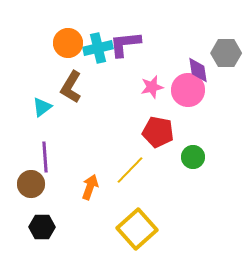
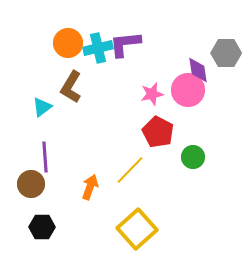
pink star: moved 7 px down
red pentagon: rotated 16 degrees clockwise
